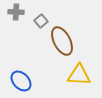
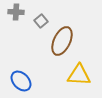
brown ellipse: rotated 52 degrees clockwise
